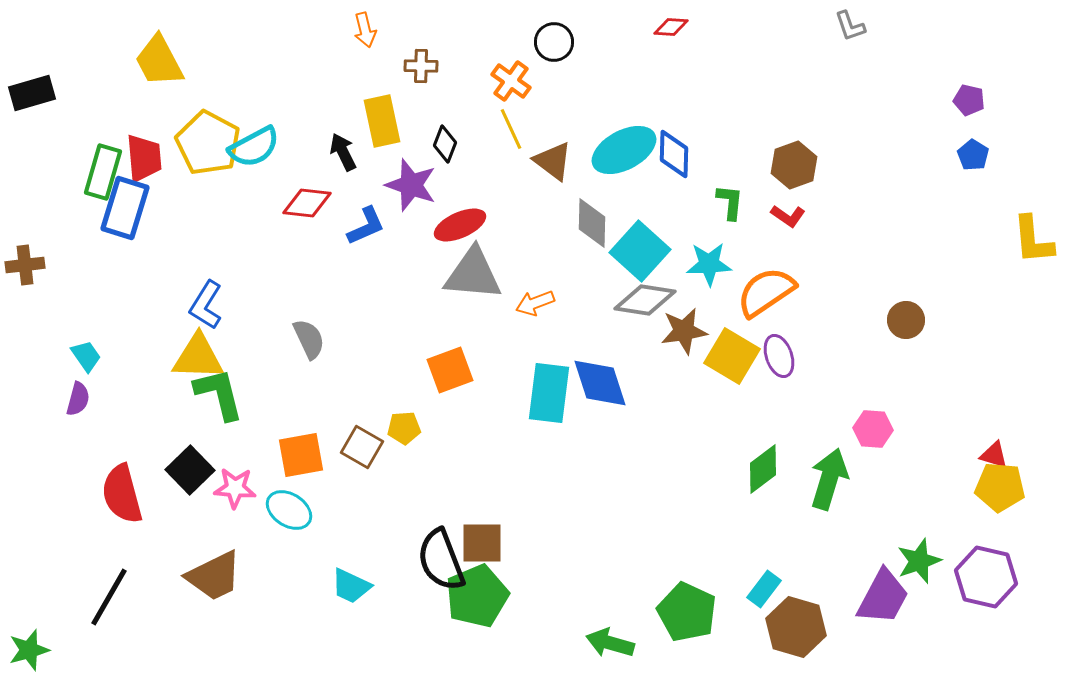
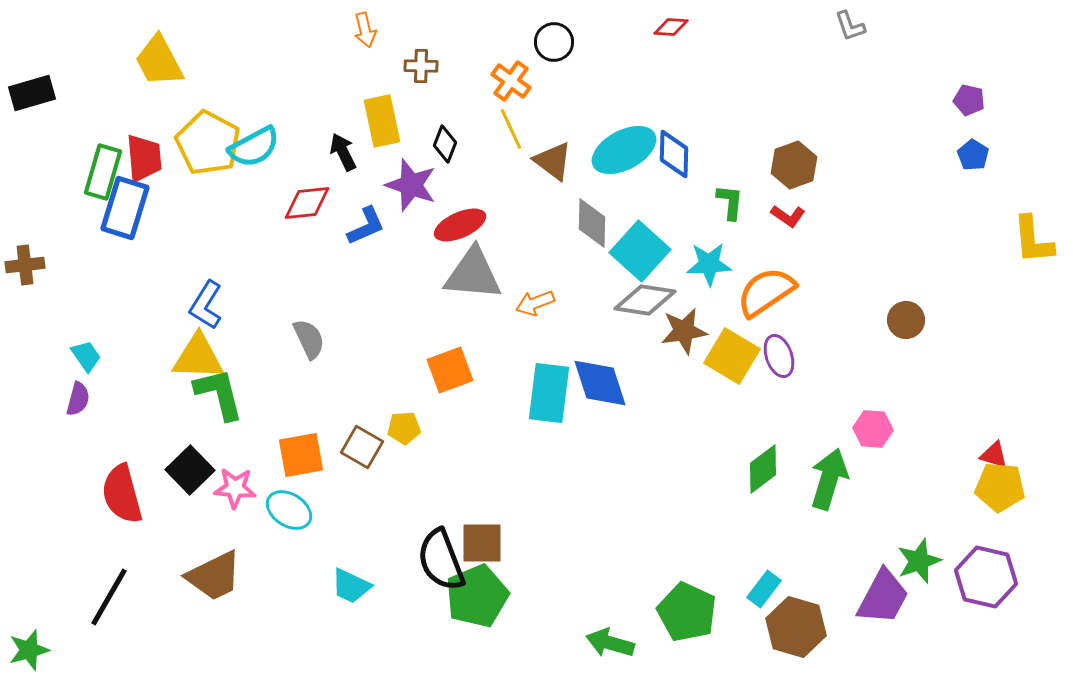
red diamond at (307, 203): rotated 12 degrees counterclockwise
